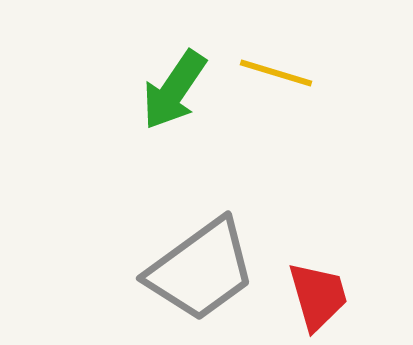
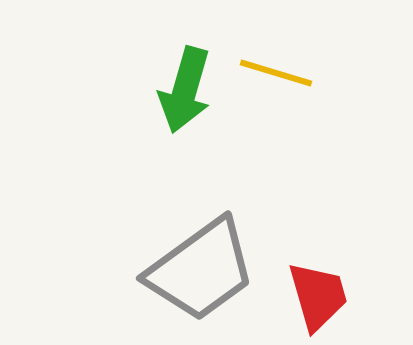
green arrow: moved 11 px right; rotated 18 degrees counterclockwise
